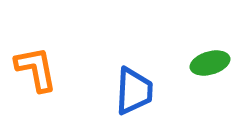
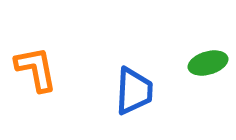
green ellipse: moved 2 px left
